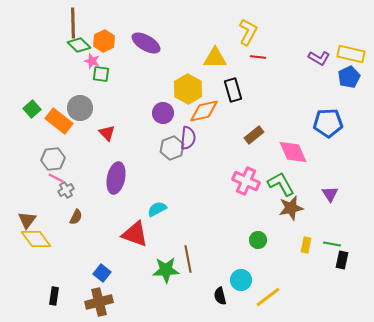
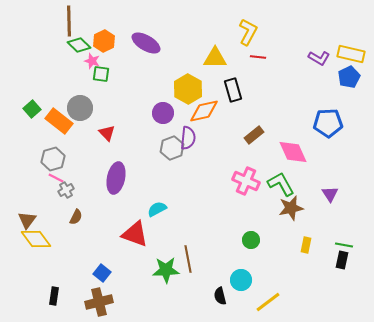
brown line at (73, 23): moved 4 px left, 2 px up
gray hexagon at (53, 159): rotated 10 degrees counterclockwise
green circle at (258, 240): moved 7 px left
green line at (332, 244): moved 12 px right, 1 px down
yellow line at (268, 297): moved 5 px down
